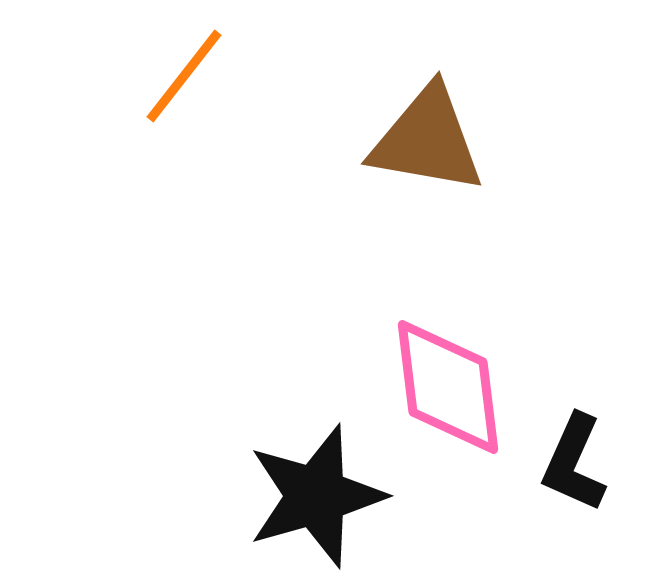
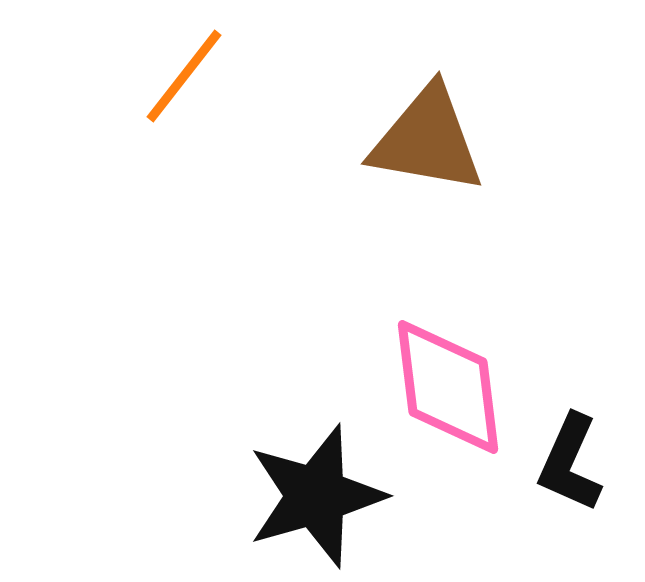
black L-shape: moved 4 px left
